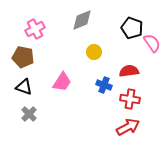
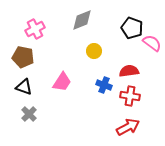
pink semicircle: rotated 18 degrees counterclockwise
yellow circle: moved 1 px up
red cross: moved 3 px up
